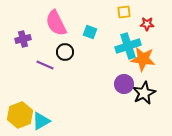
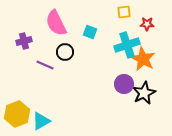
purple cross: moved 1 px right, 2 px down
cyan cross: moved 1 px left, 1 px up
orange star: rotated 20 degrees clockwise
yellow hexagon: moved 3 px left, 1 px up
